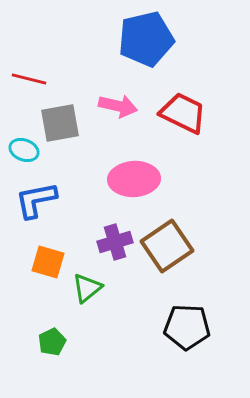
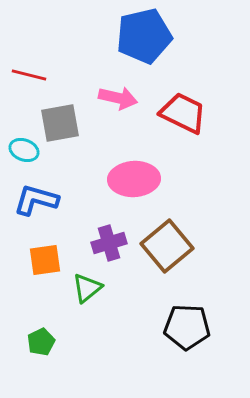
blue pentagon: moved 2 px left, 3 px up
red line: moved 4 px up
pink arrow: moved 8 px up
blue L-shape: rotated 27 degrees clockwise
purple cross: moved 6 px left, 1 px down
brown square: rotated 6 degrees counterclockwise
orange square: moved 3 px left, 2 px up; rotated 24 degrees counterclockwise
green pentagon: moved 11 px left
